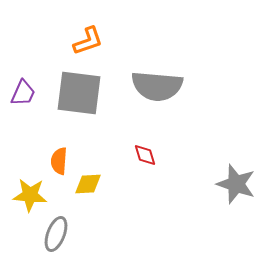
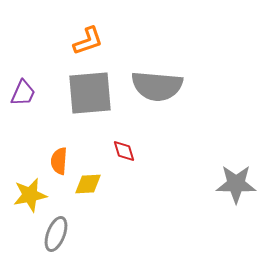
gray square: moved 11 px right; rotated 12 degrees counterclockwise
red diamond: moved 21 px left, 4 px up
gray star: rotated 18 degrees counterclockwise
yellow star: rotated 16 degrees counterclockwise
